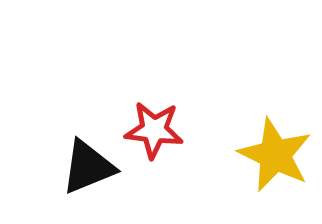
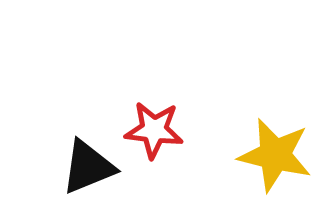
yellow star: rotated 12 degrees counterclockwise
